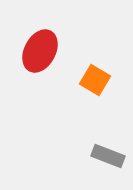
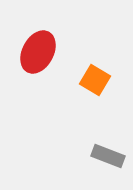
red ellipse: moved 2 px left, 1 px down
